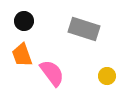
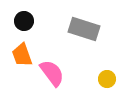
yellow circle: moved 3 px down
